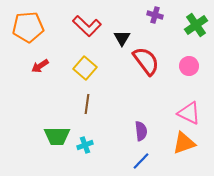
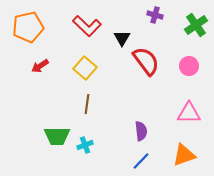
orange pentagon: rotated 8 degrees counterclockwise
pink triangle: rotated 25 degrees counterclockwise
orange triangle: moved 12 px down
